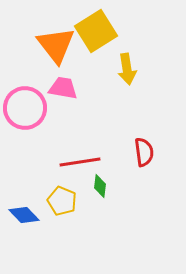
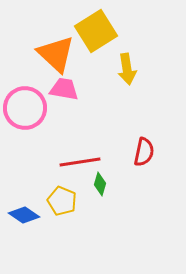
orange triangle: moved 9 px down; rotated 9 degrees counterclockwise
pink trapezoid: moved 1 px right, 1 px down
red semicircle: rotated 20 degrees clockwise
green diamond: moved 2 px up; rotated 10 degrees clockwise
blue diamond: rotated 12 degrees counterclockwise
